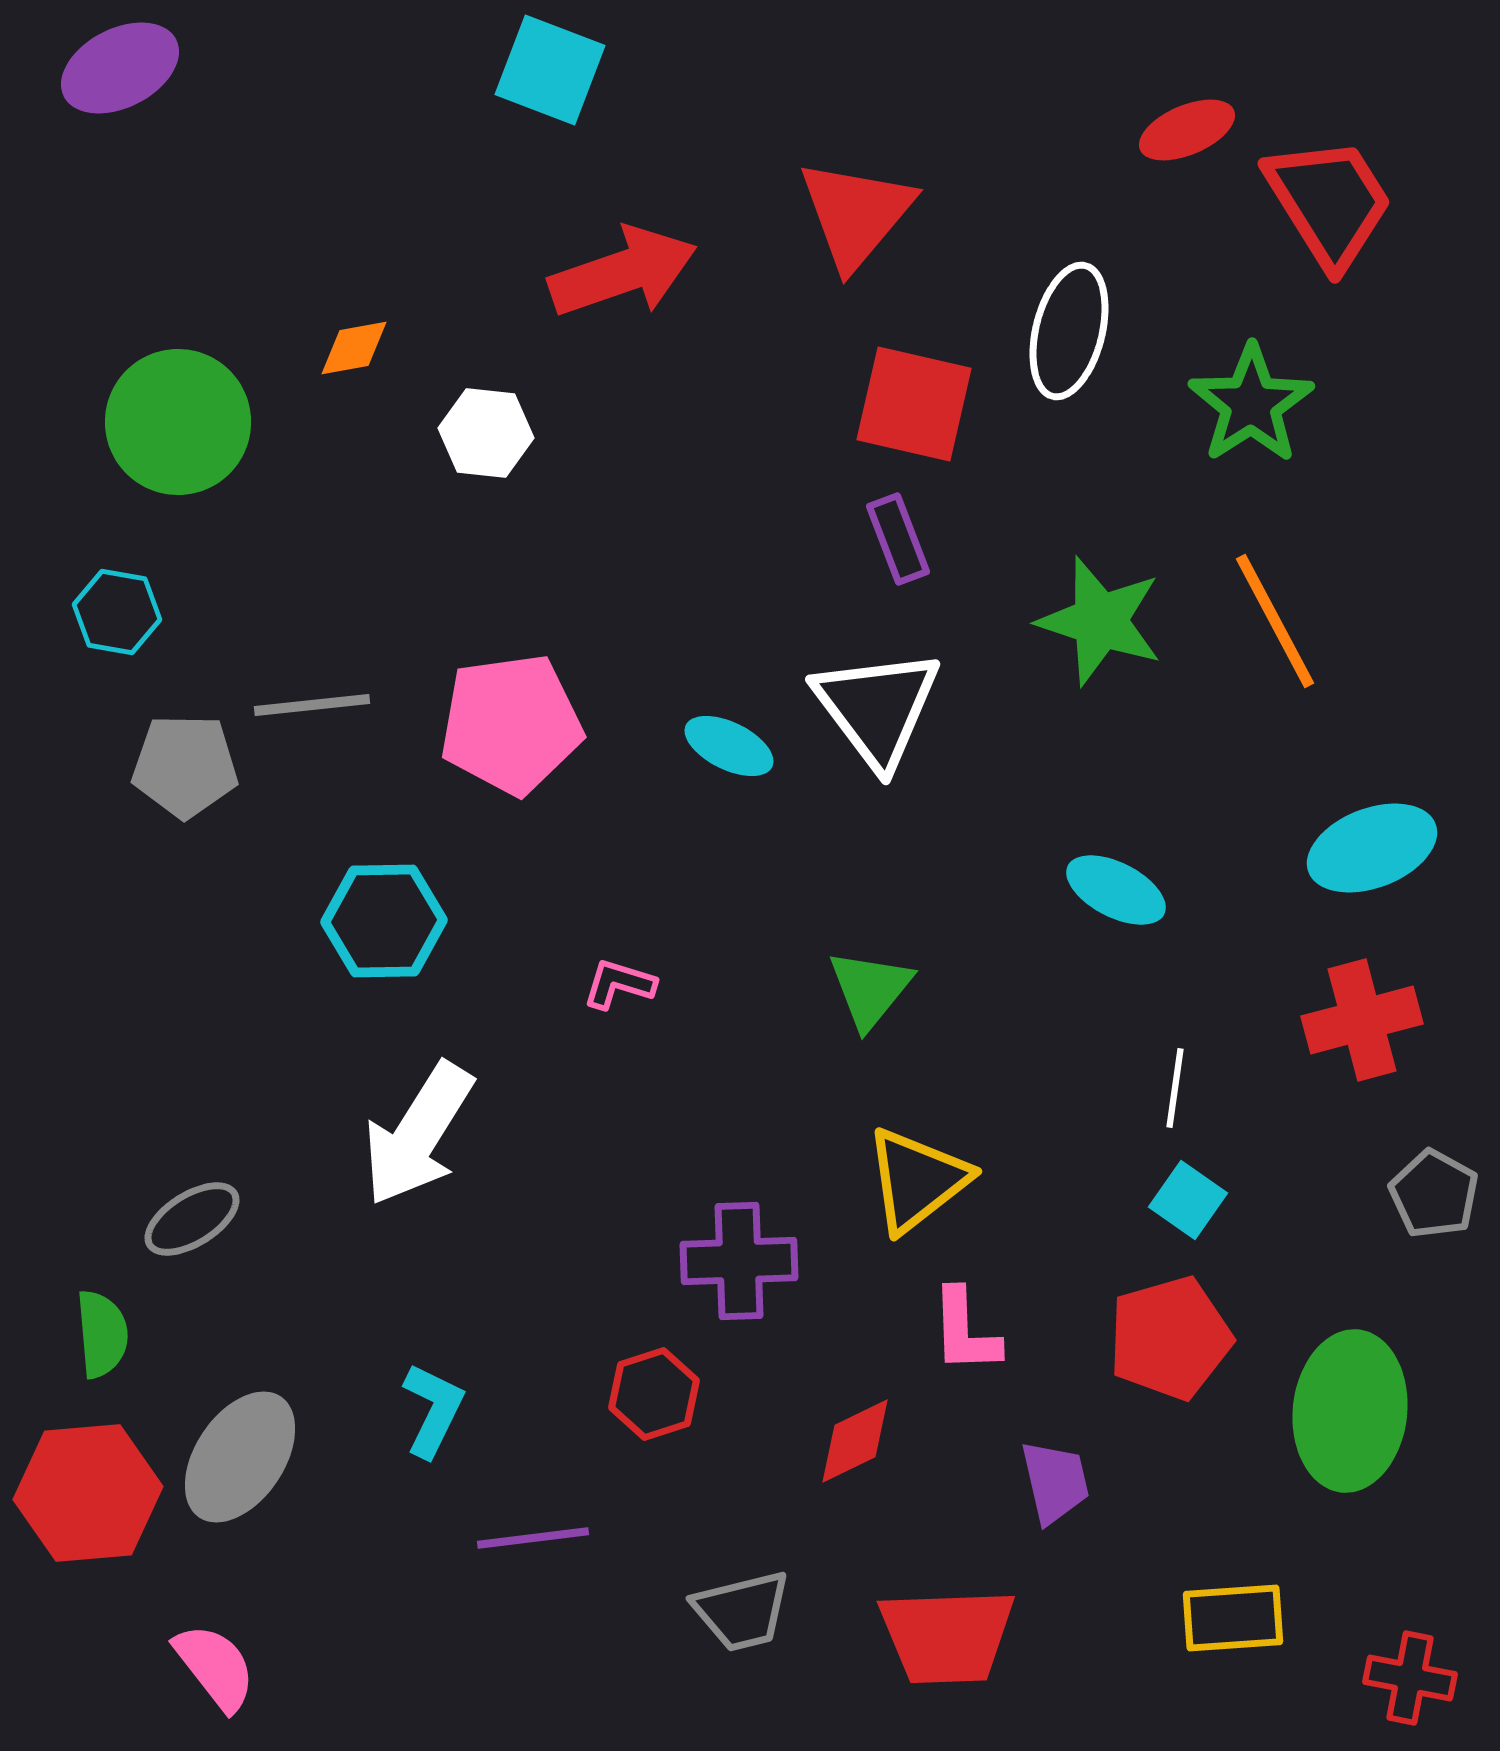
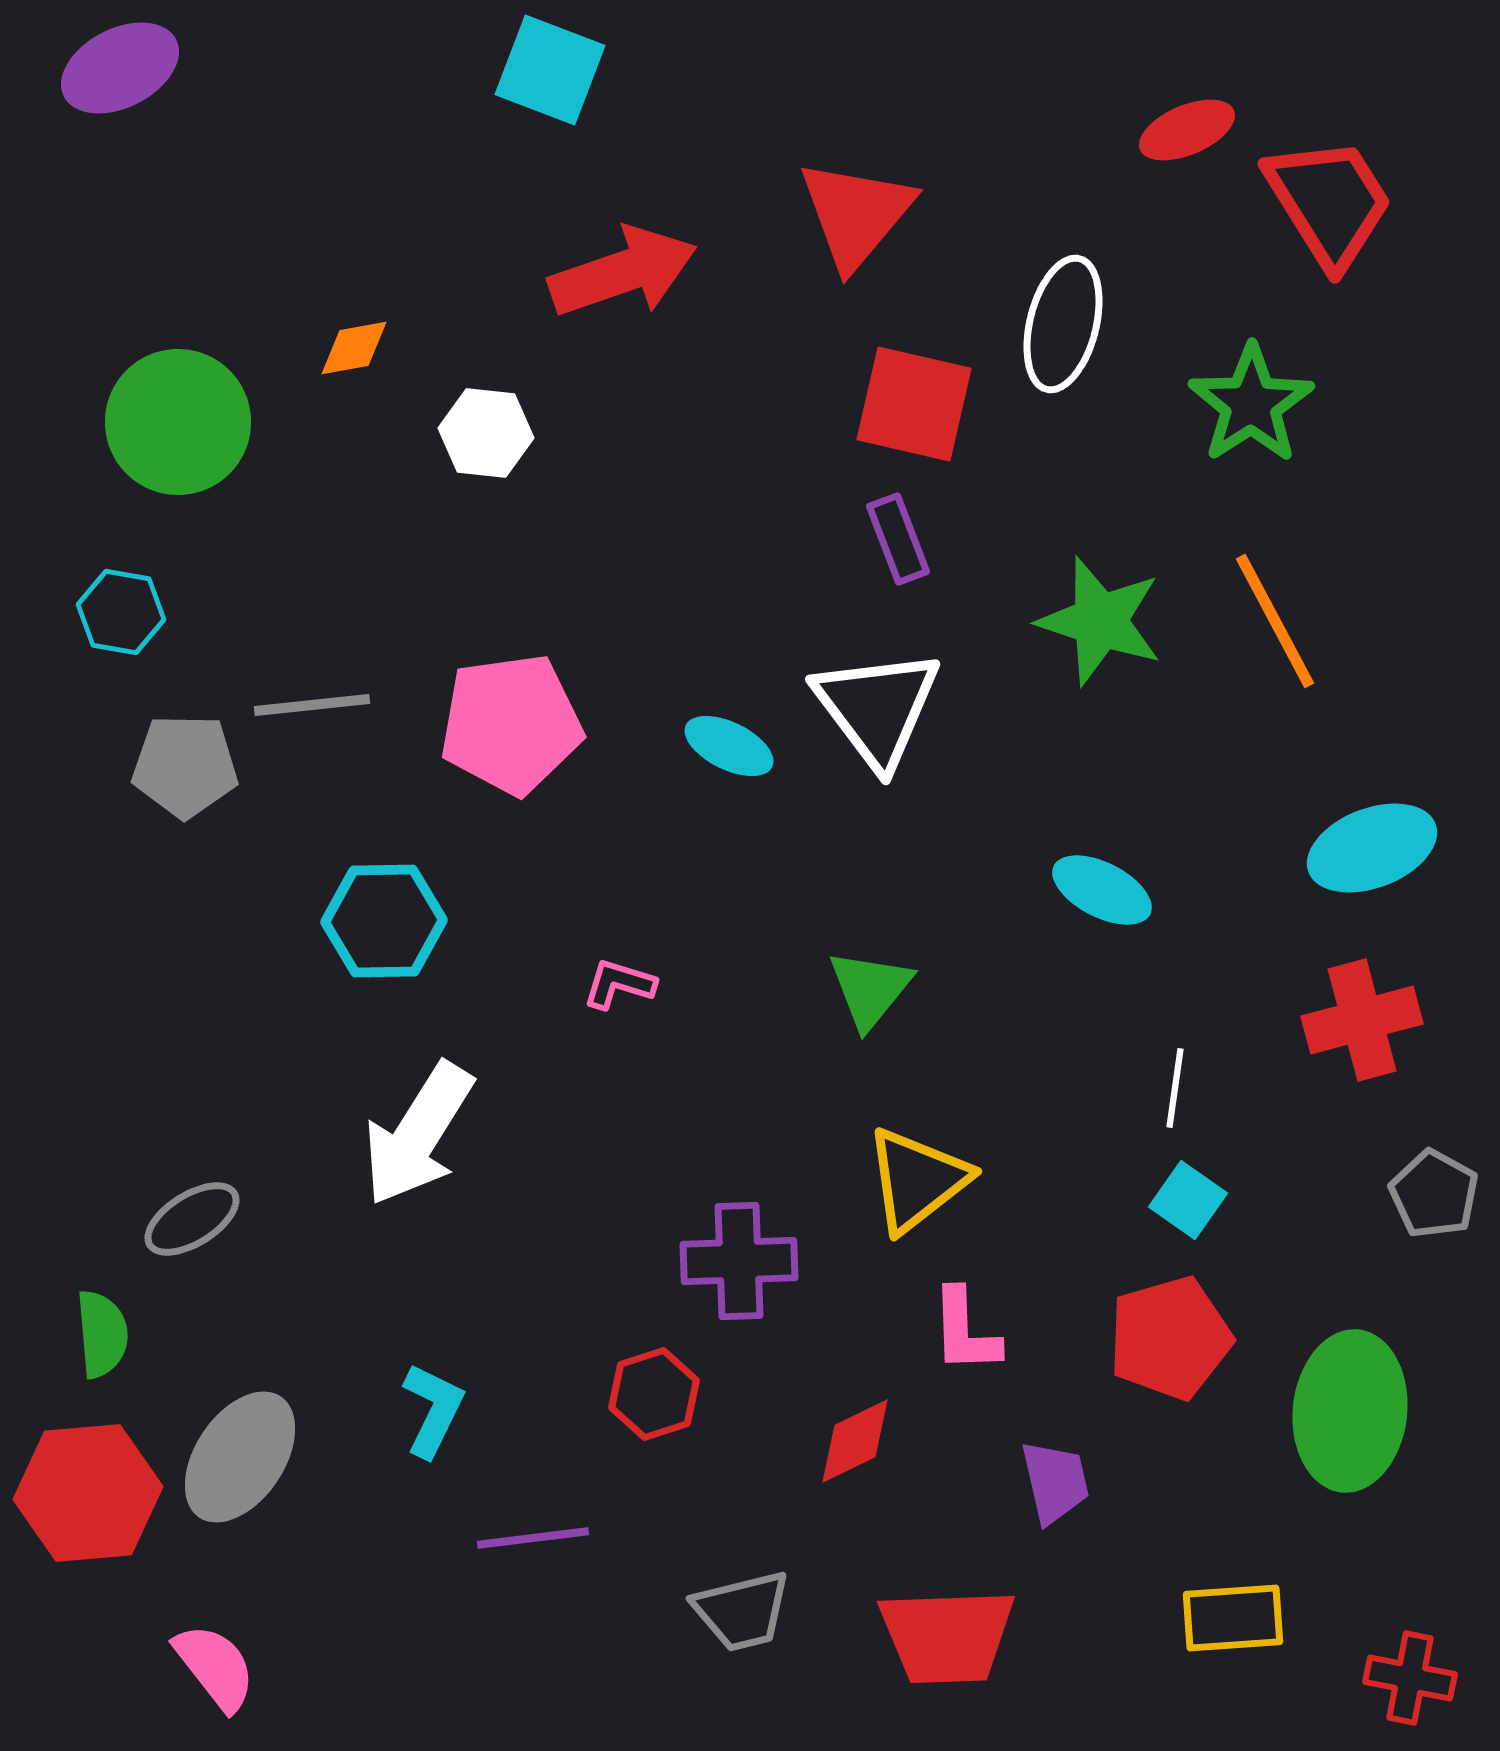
white ellipse at (1069, 331): moved 6 px left, 7 px up
cyan hexagon at (117, 612): moved 4 px right
cyan ellipse at (1116, 890): moved 14 px left
